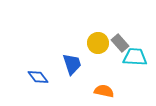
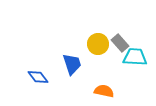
yellow circle: moved 1 px down
